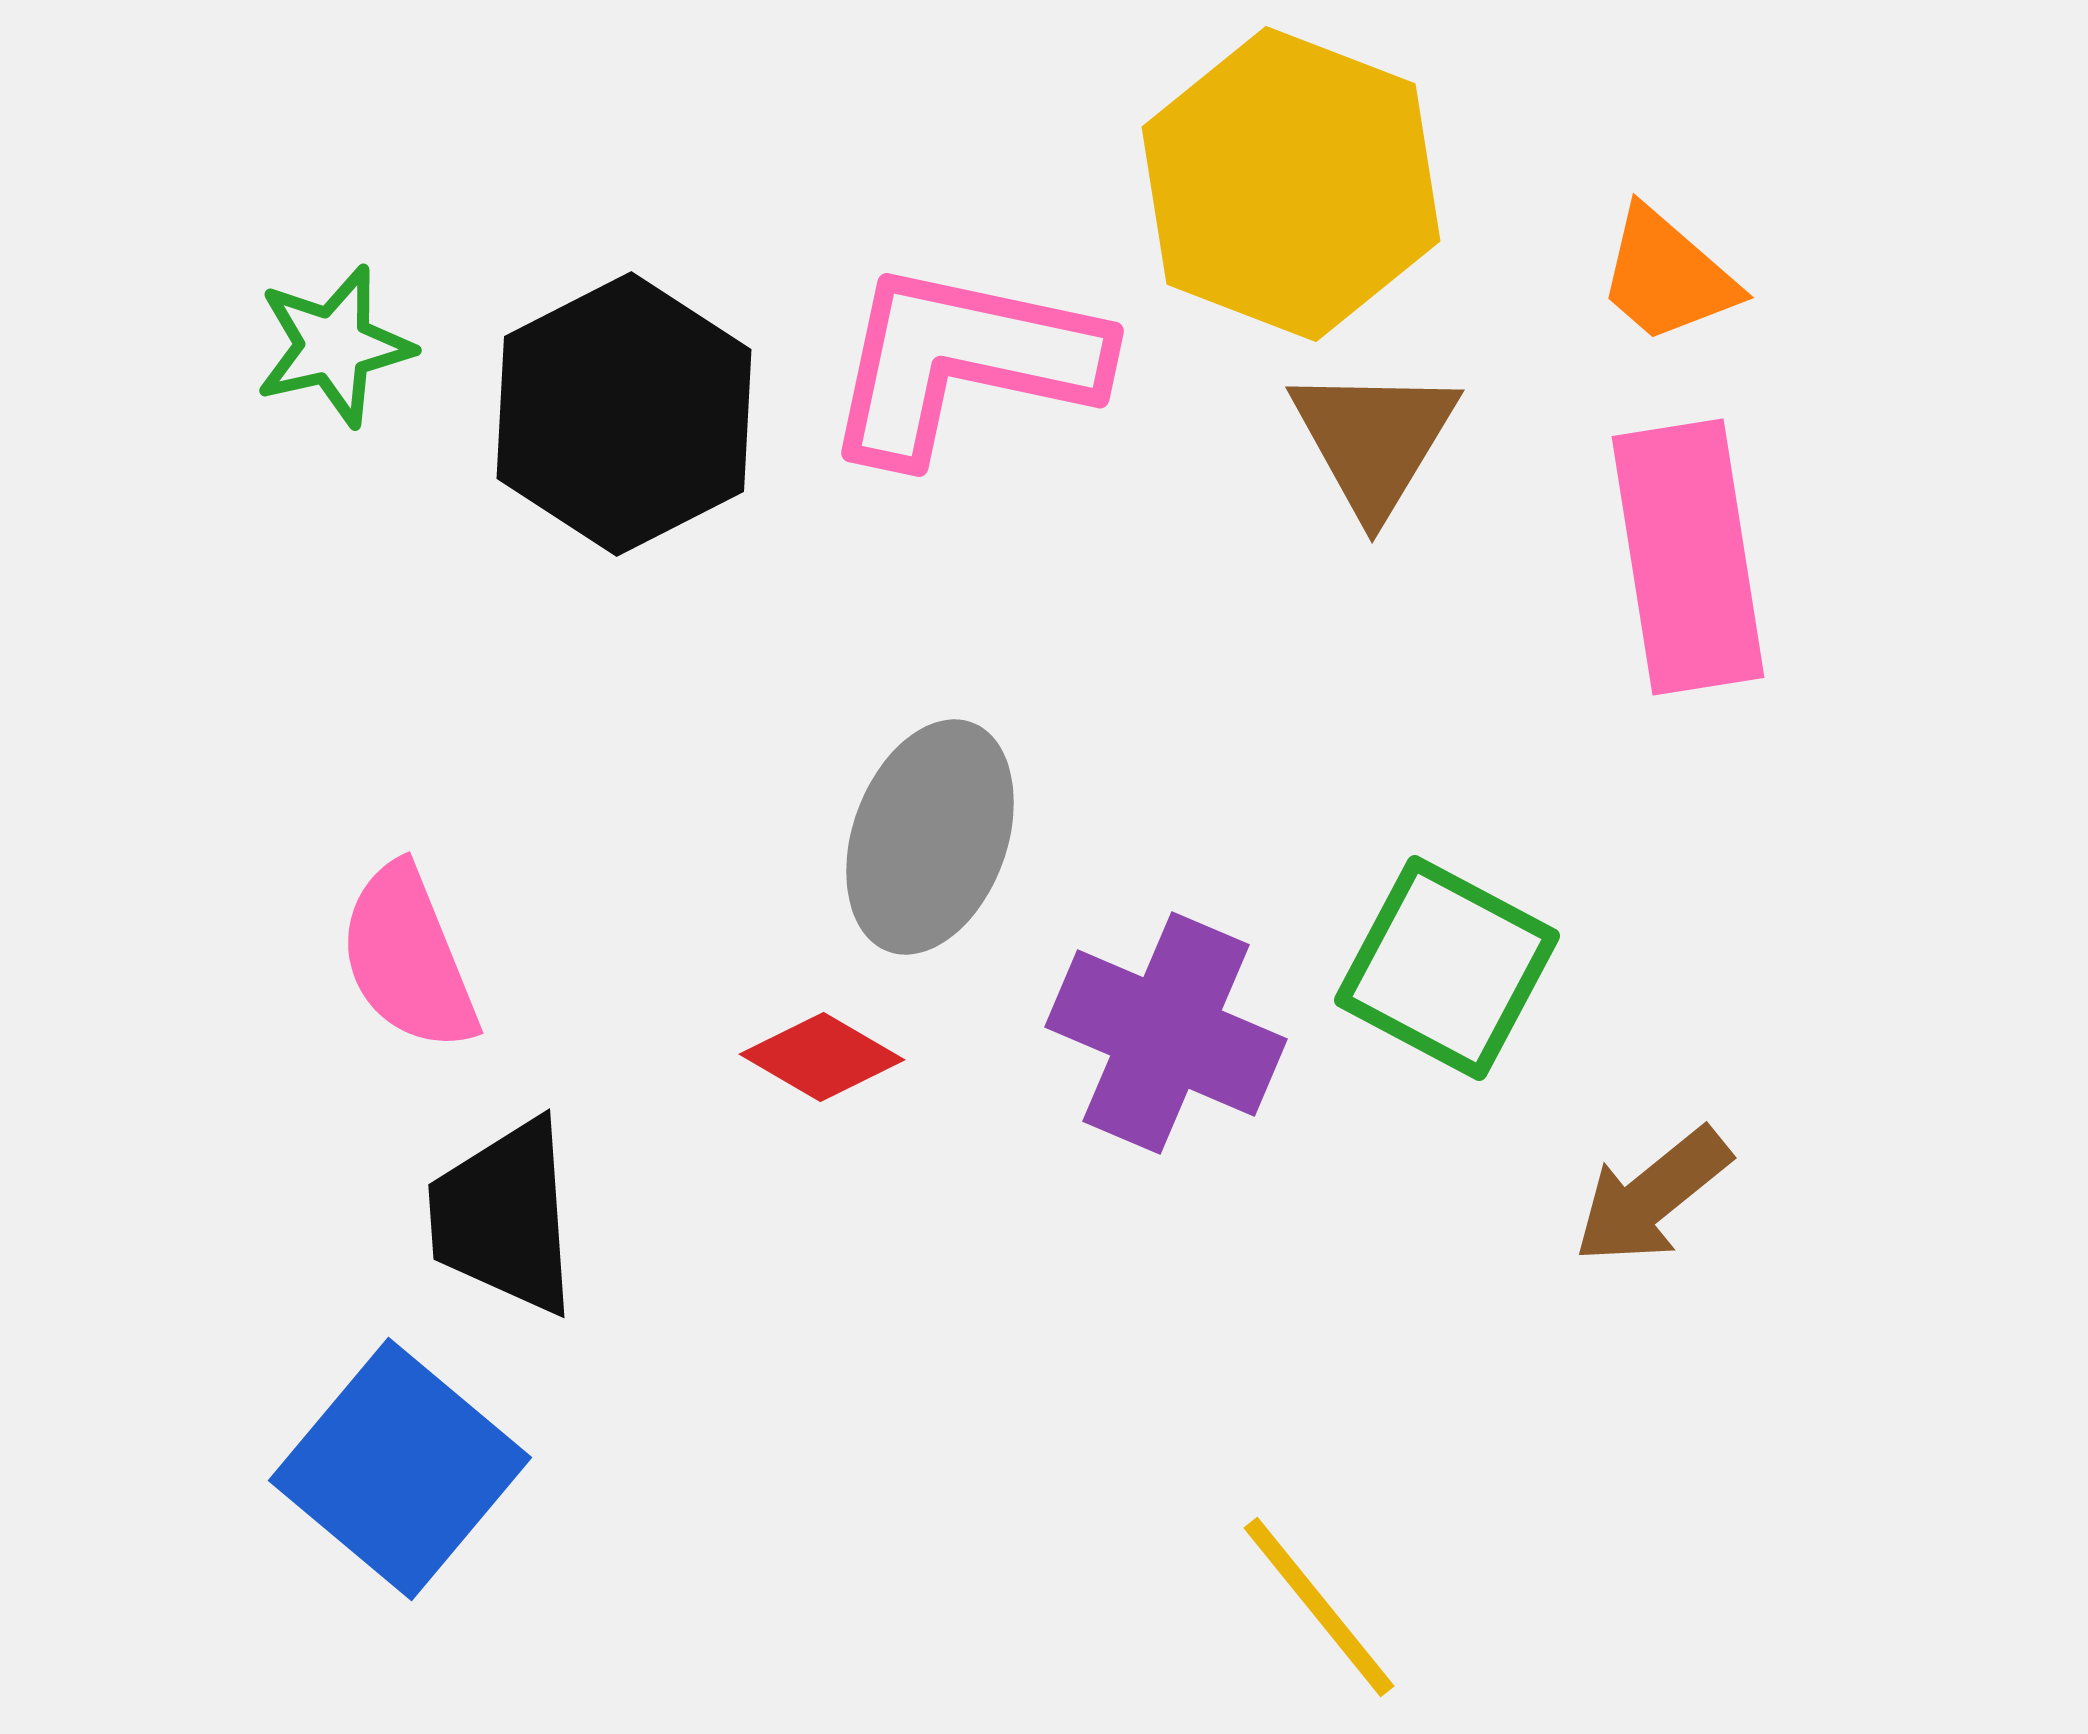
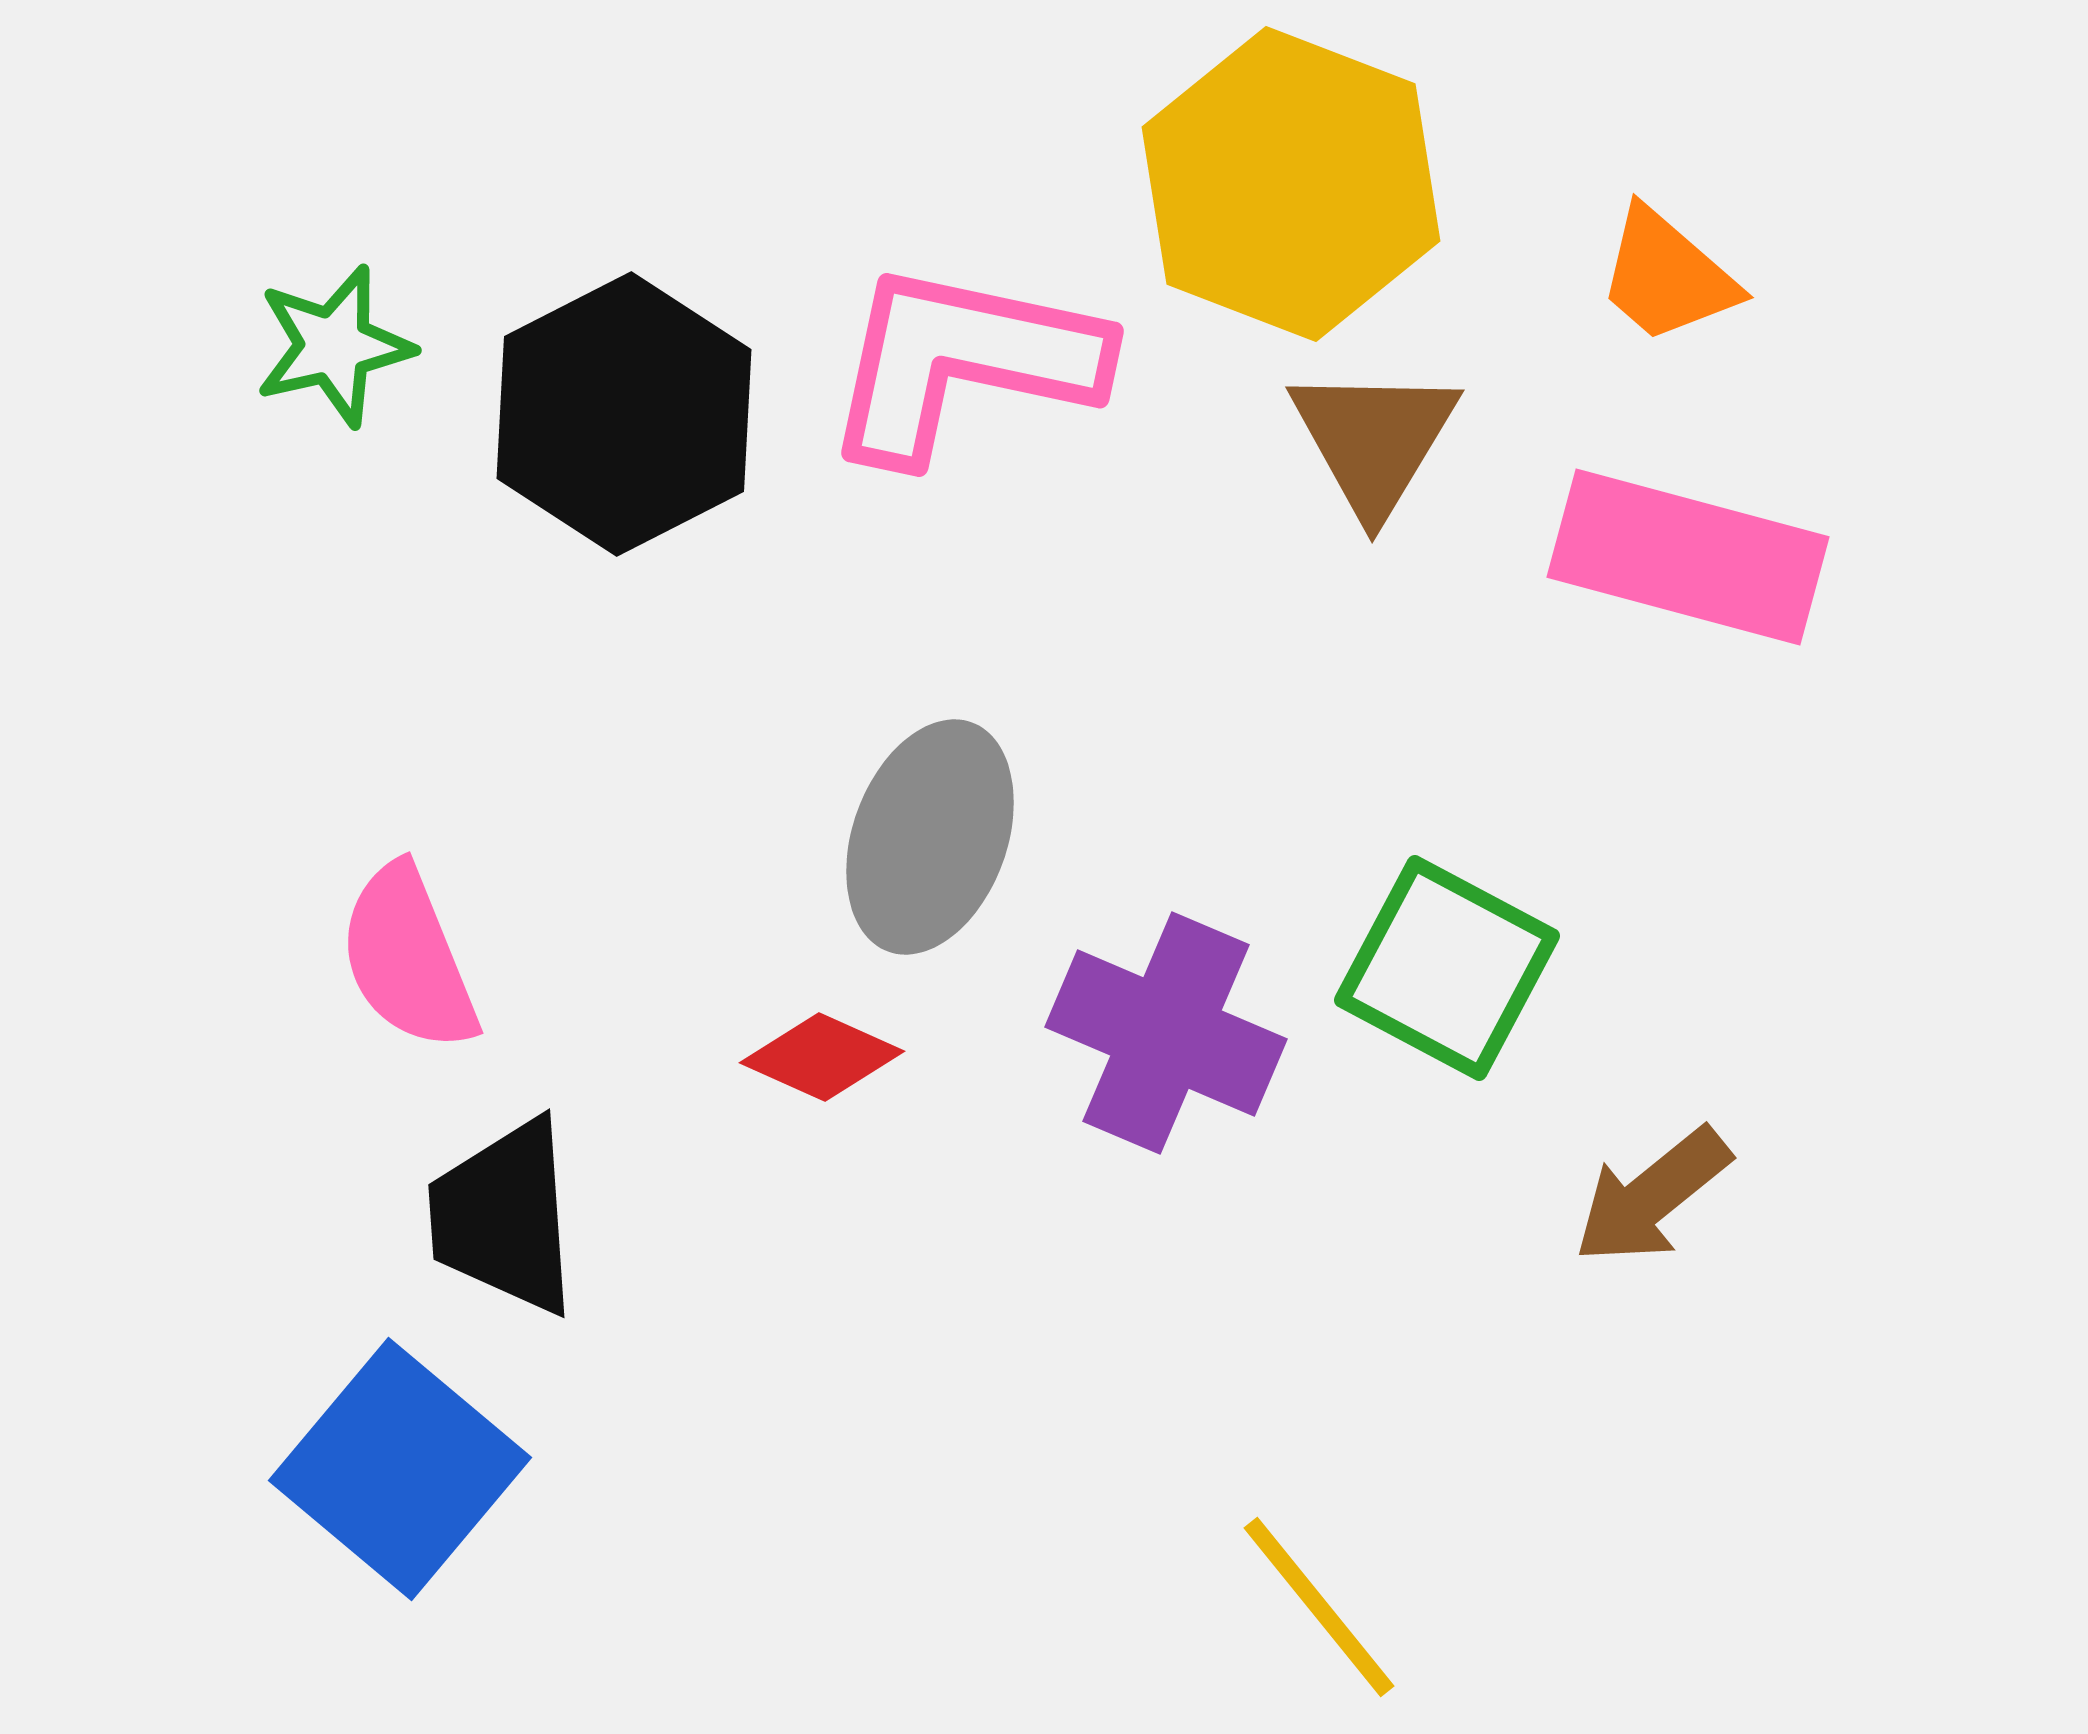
pink rectangle: rotated 66 degrees counterclockwise
red diamond: rotated 6 degrees counterclockwise
